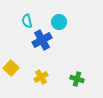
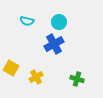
cyan semicircle: rotated 64 degrees counterclockwise
blue cross: moved 12 px right, 4 px down
yellow square: rotated 14 degrees counterclockwise
yellow cross: moved 5 px left
